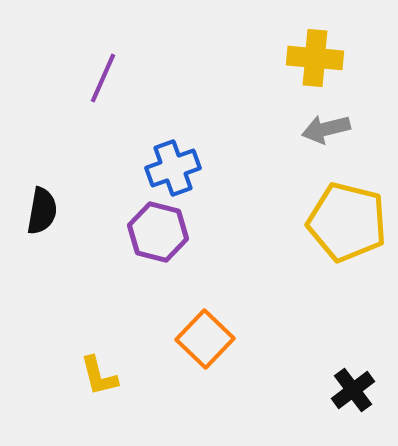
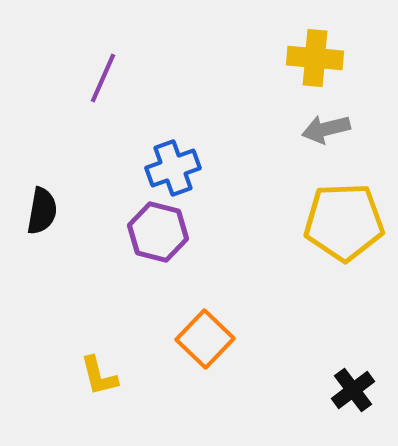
yellow pentagon: moved 3 px left; rotated 16 degrees counterclockwise
